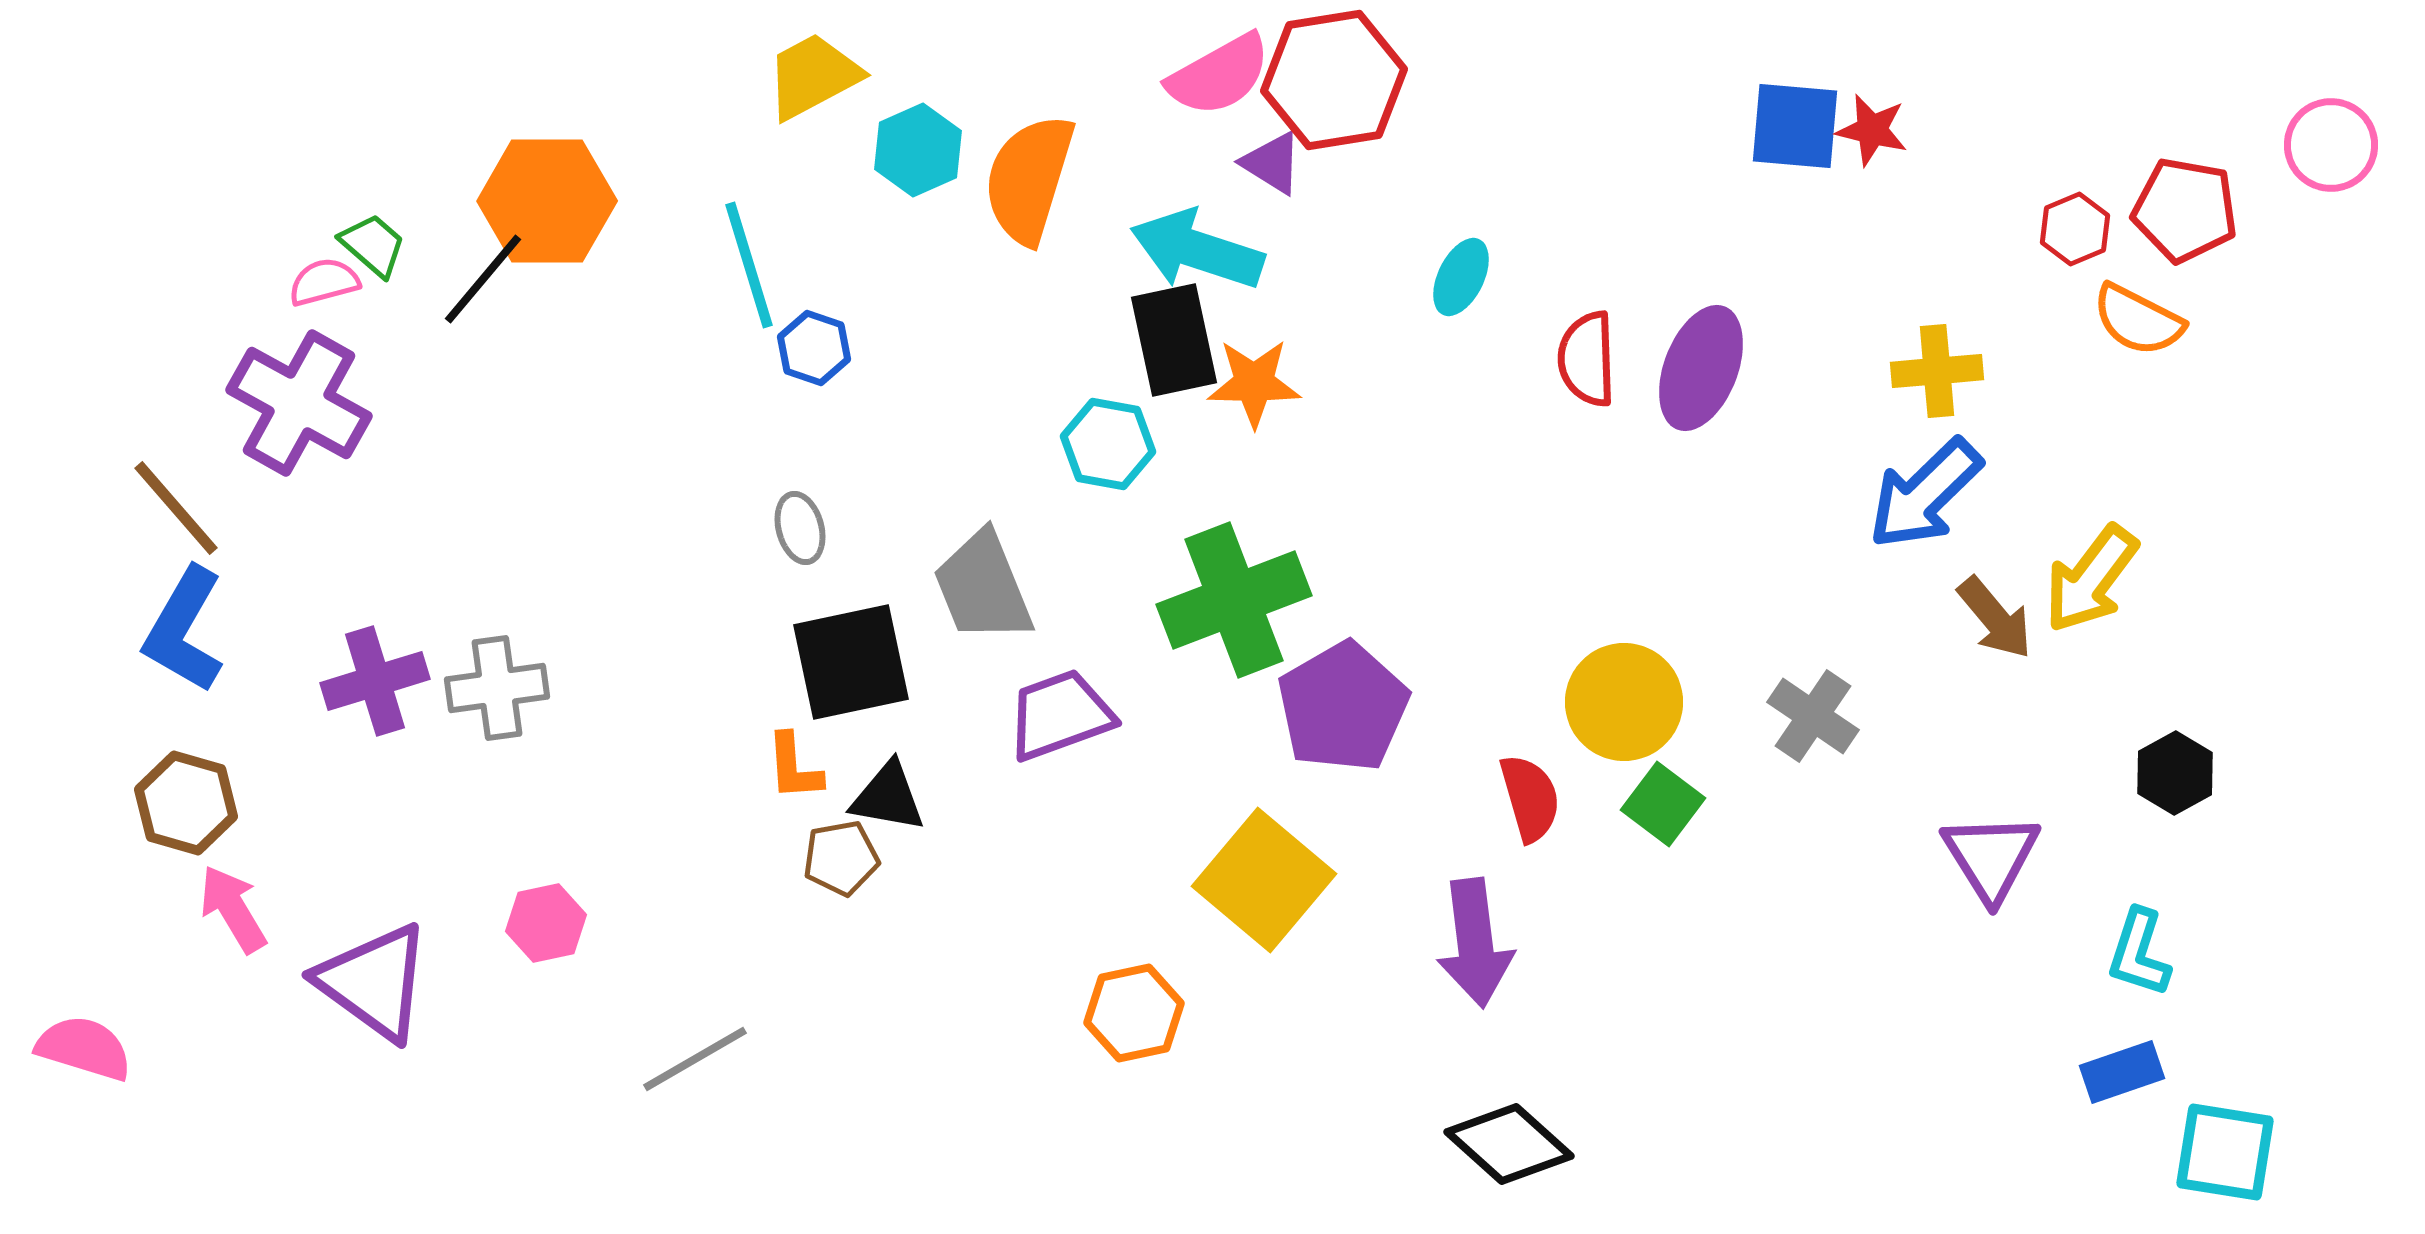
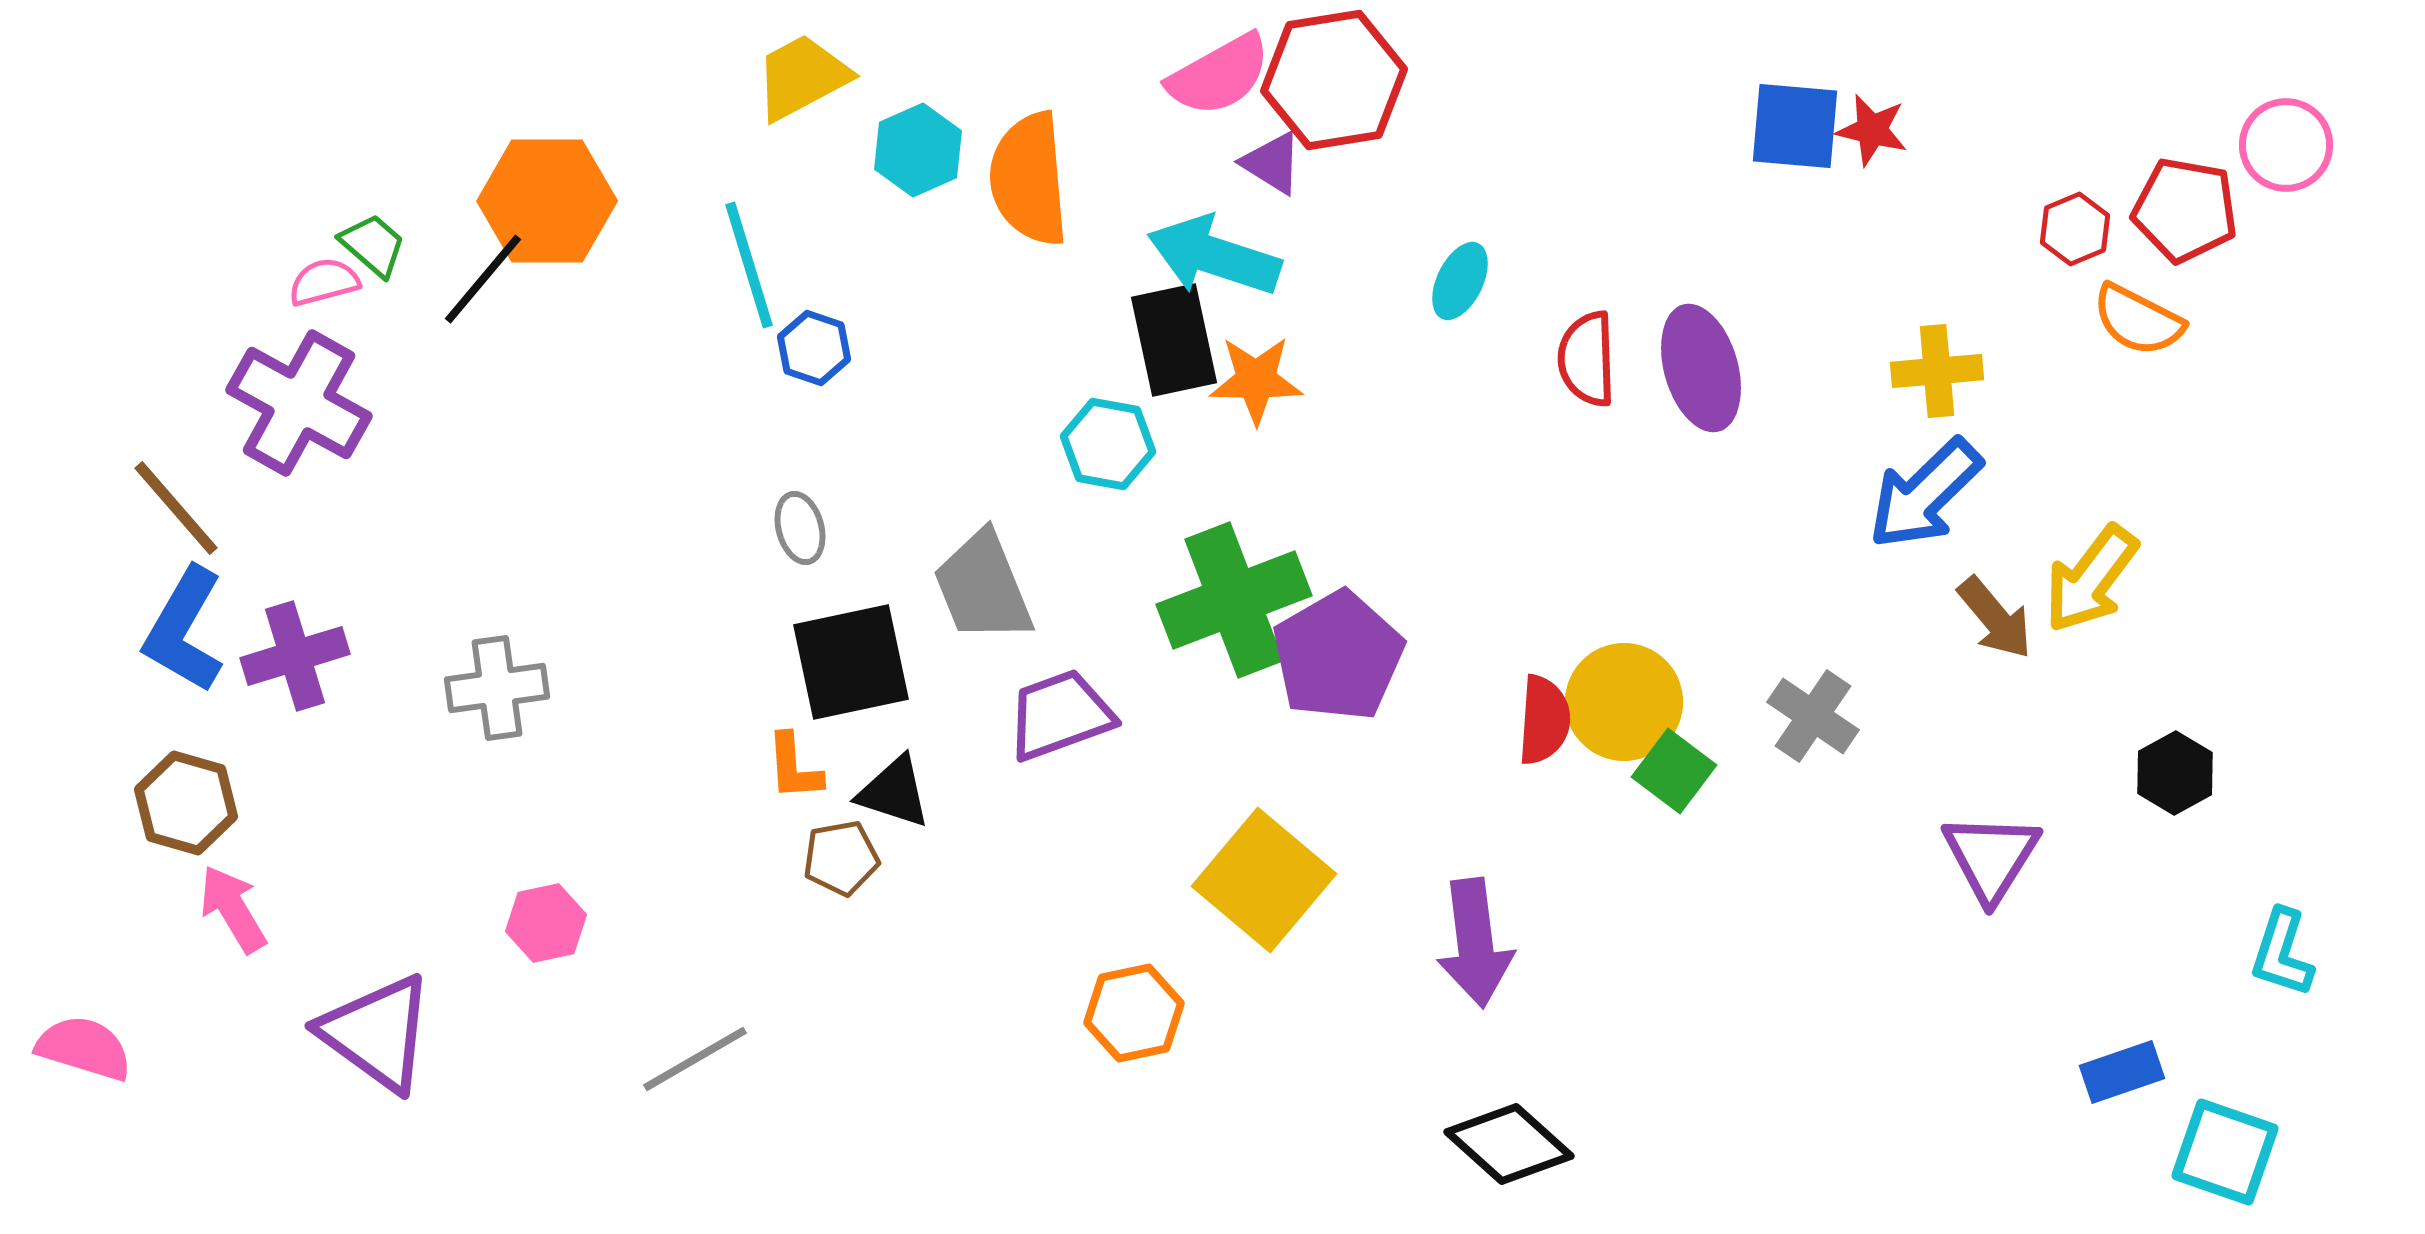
yellow trapezoid at (813, 76): moved 11 px left, 1 px down
pink circle at (2331, 145): moved 45 px left
orange semicircle at (1029, 179): rotated 22 degrees counterclockwise
cyan arrow at (1197, 250): moved 17 px right, 6 px down
cyan ellipse at (1461, 277): moved 1 px left, 4 px down
purple ellipse at (1701, 368): rotated 37 degrees counterclockwise
orange star at (1254, 383): moved 2 px right, 3 px up
purple cross at (375, 681): moved 80 px left, 25 px up
purple pentagon at (1343, 707): moved 5 px left, 51 px up
black triangle at (888, 797): moved 6 px right, 5 px up; rotated 8 degrees clockwise
red semicircle at (1530, 798): moved 14 px right, 78 px up; rotated 20 degrees clockwise
green square at (1663, 804): moved 11 px right, 33 px up
purple triangle at (1991, 857): rotated 4 degrees clockwise
cyan L-shape at (2139, 953): moved 143 px right
purple triangle at (374, 982): moved 3 px right, 51 px down
cyan square at (2225, 1152): rotated 10 degrees clockwise
